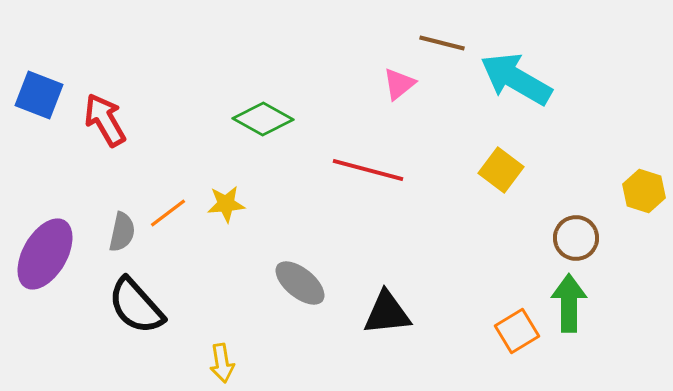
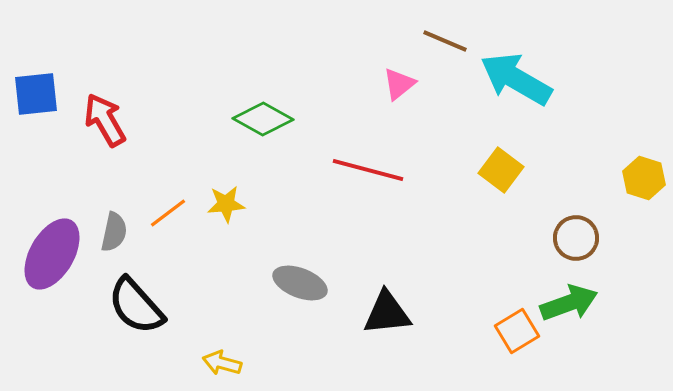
brown line: moved 3 px right, 2 px up; rotated 9 degrees clockwise
blue square: moved 3 px left, 1 px up; rotated 27 degrees counterclockwise
yellow hexagon: moved 13 px up
gray semicircle: moved 8 px left
purple ellipse: moved 7 px right
gray ellipse: rotated 18 degrees counterclockwise
green arrow: rotated 70 degrees clockwise
yellow arrow: rotated 114 degrees clockwise
